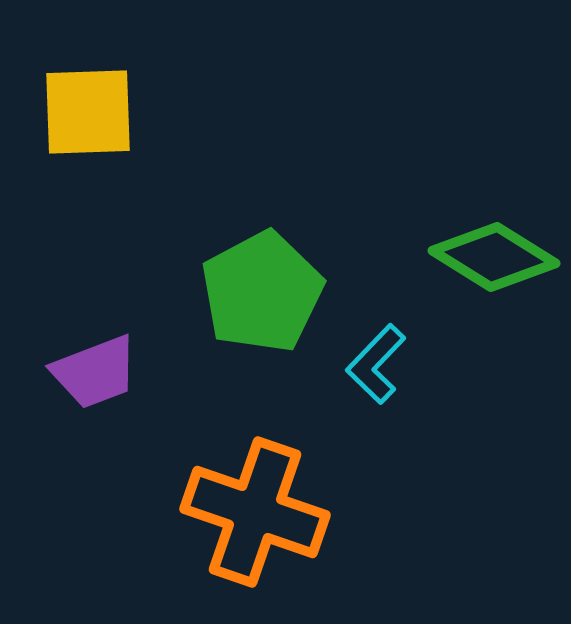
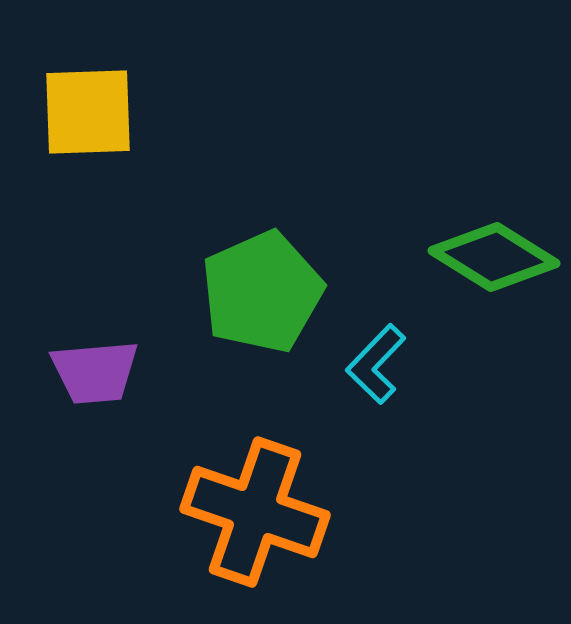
green pentagon: rotated 4 degrees clockwise
purple trapezoid: rotated 16 degrees clockwise
